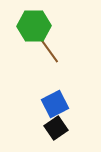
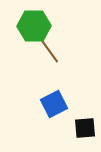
blue square: moved 1 px left
black square: moved 29 px right; rotated 30 degrees clockwise
